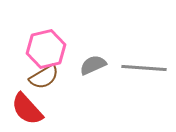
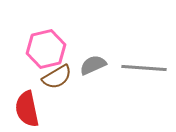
brown semicircle: moved 13 px right
red semicircle: rotated 30 degrees clockwise
